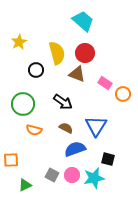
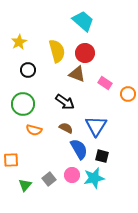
yellow semicircle: moved 2 px up
black circle: moved 8 px left
orange circle: moved 5 px right
black arrow: moved 2 px right
blue semicircle: moved 4 px right; rotated 80 degrees clockwise
black square: moved 6 px left, 3 px up
gray square: moved 3 px left, 4 px down; rotated 24 degrees clockwise
green triangle: rotated 24 degrees counterclockwise
